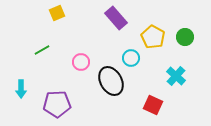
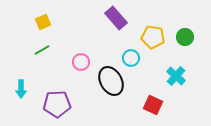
yellow square: moved 14 px left, 9 px down
yellow pentagon: rotated 20 degrees counterclockwise
